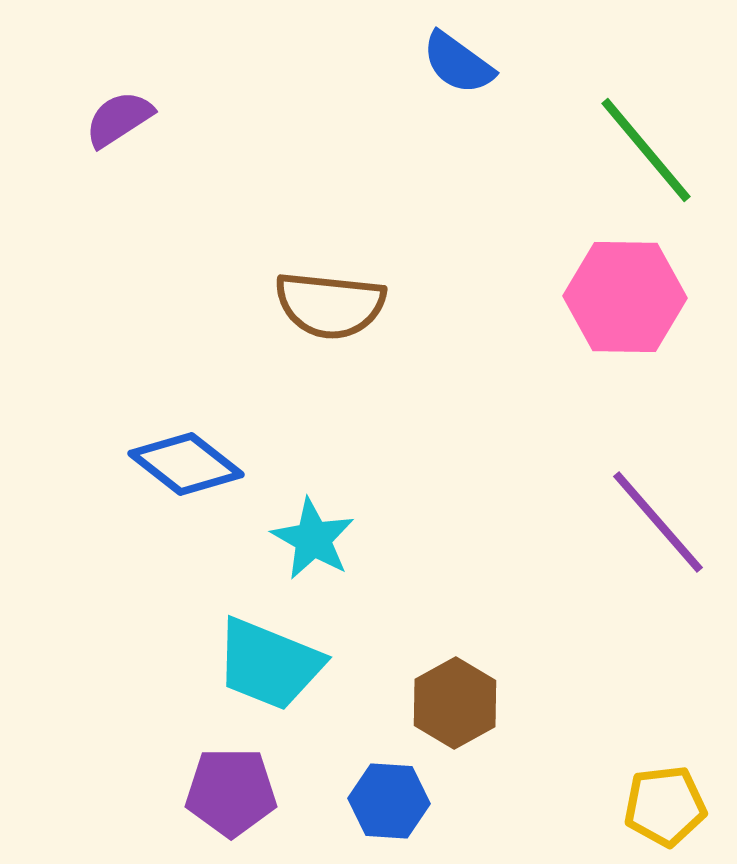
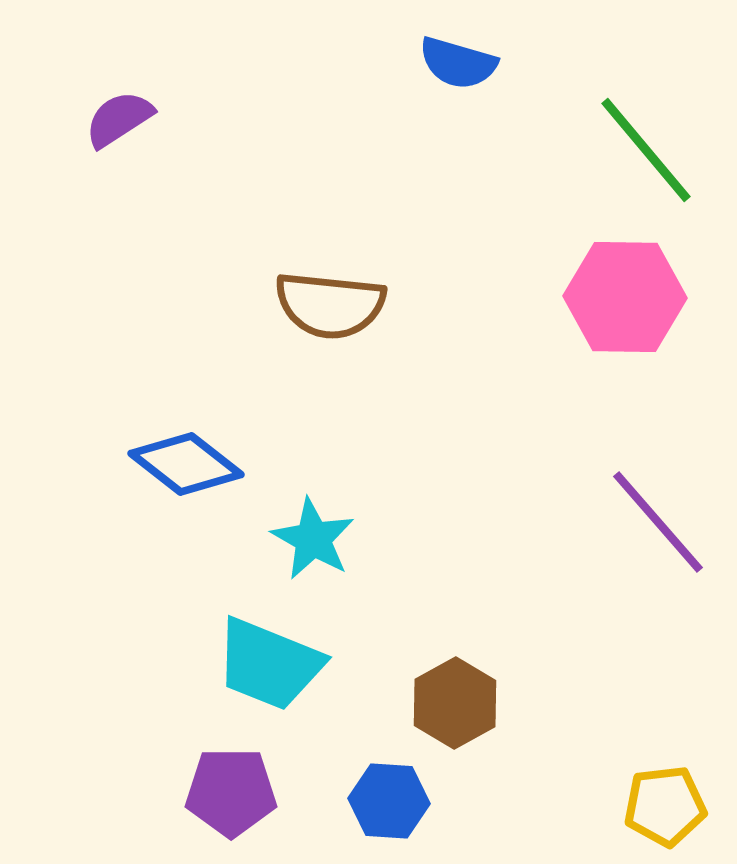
blue semicircle: rotated 20 degrees counterclockwise
